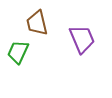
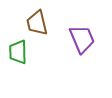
green trapezoid: rotated 25 degrees counterclockwise
